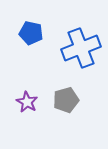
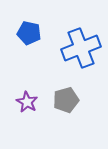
blue pentagon: moved 2 px left
